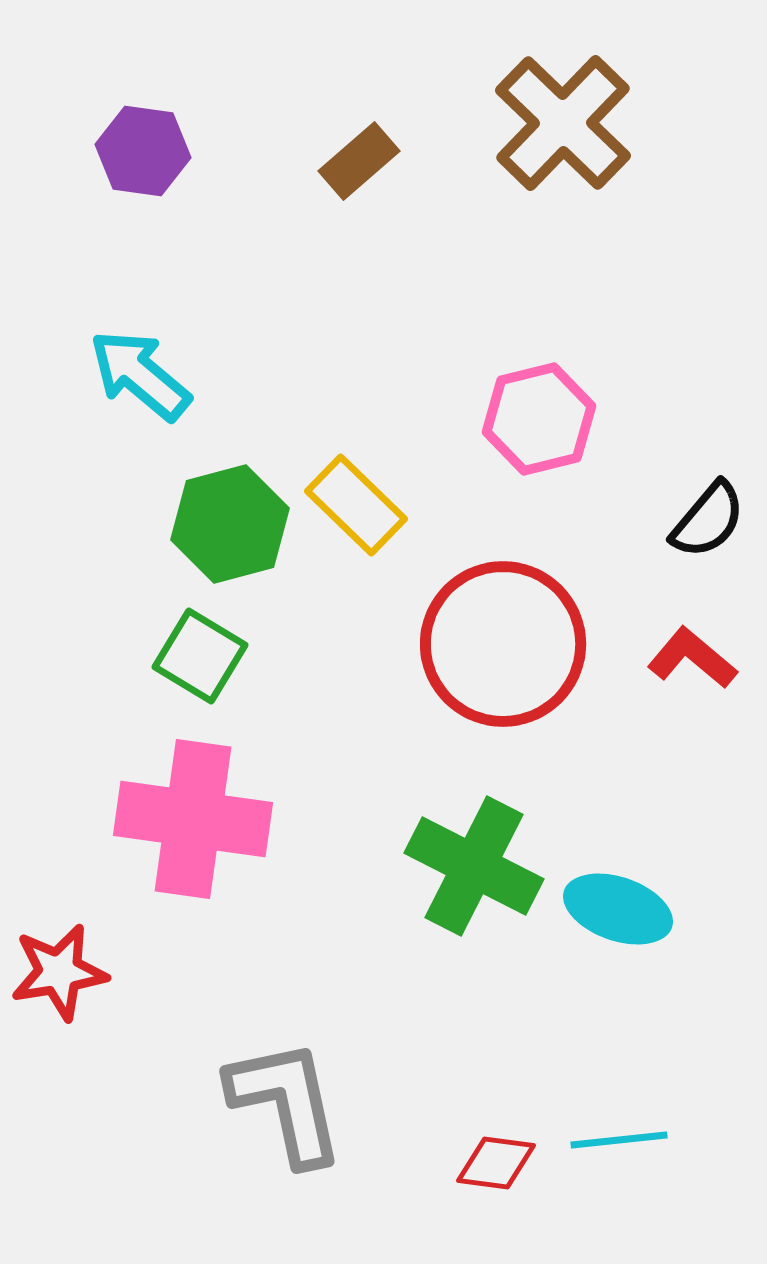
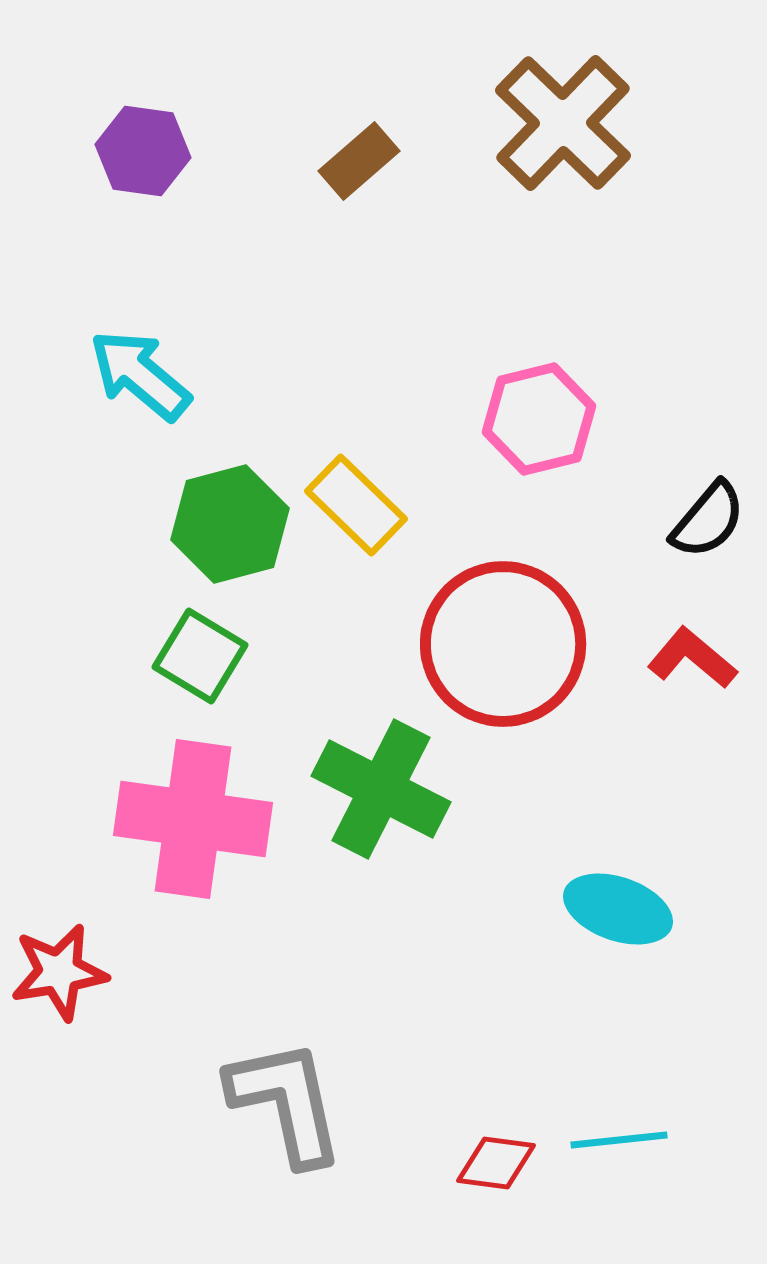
green cross: moved 93 px left, 77 px up
